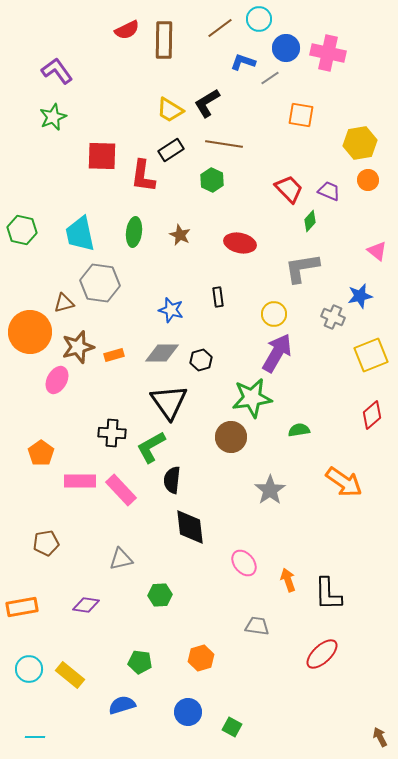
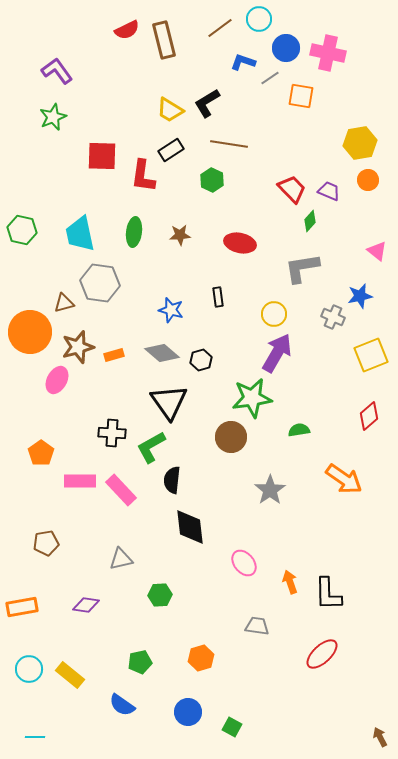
brown rectangle at (164, 40): rotated 15 degrees counterclockwise
orange square at (301, 115): moved 19 px up
brown line at (224, 144): moved 5 px right
red trapezoid at (289, 189): moved 3 px right
brown star at (180, 235): rotated 30 degrees counterclockwise
gray diamond at (162, 353): rotated 40 degrees clockwise
red diamond at (372, 415): moved 3 px left, 1 px down
orange arrow at (344, 482): moved 3 px up
orange arrow at (288, 580): moved 2 px right, 2 px down
green pentagon at (140, 662): rotated 20 degrees counterclockwise
blue semicircle at (122, 705): rotated 128 degrees counterclockwise
